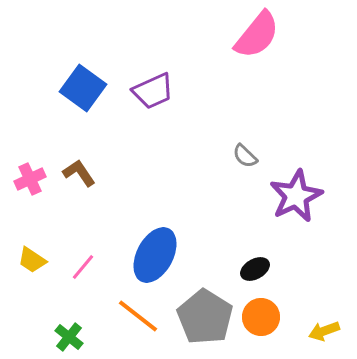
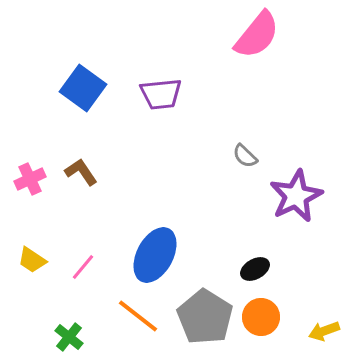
purple trapezoid: moved 8 px right, 3 px down; rotated 18 degrees clockwise
brown L-shape: moved 2 px right, 1 px up
